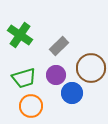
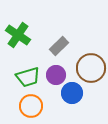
green cross: moved 2 px left
green trapezoid: moved 4 px right, 1 px up
